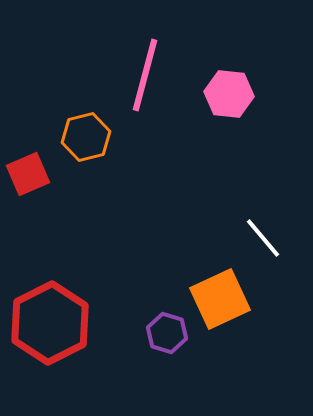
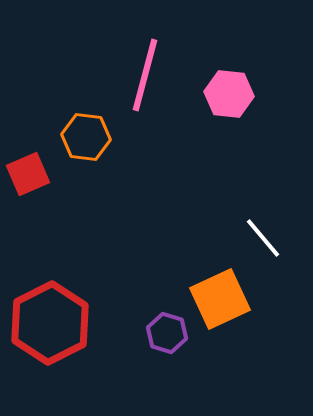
orange hexagon: rotated 21 degrees clockwise
